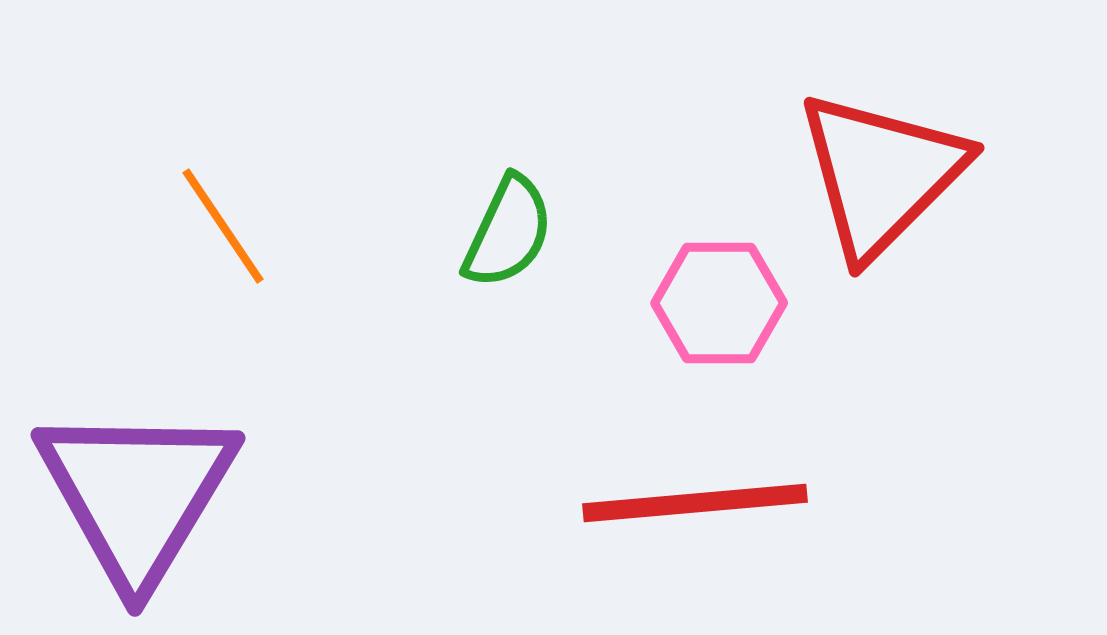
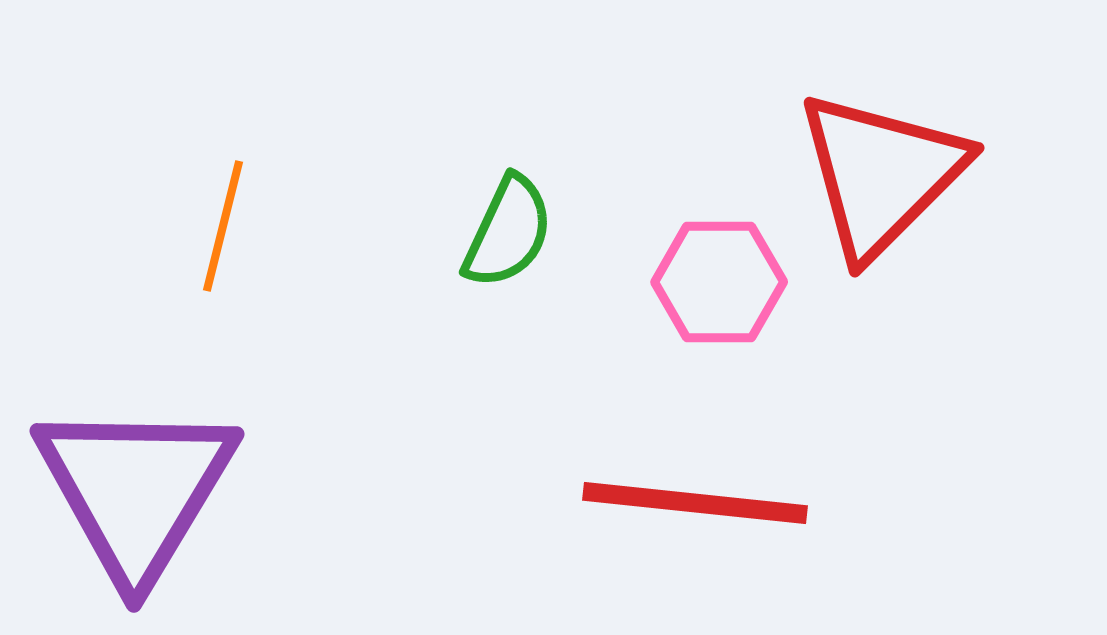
orange line: rotated 48 degrees clockwise
pink hexagon: moved 21 px up
purple triangle: moved 1 px left, 4 px up
red line: rotated 11 degrees clockwise
